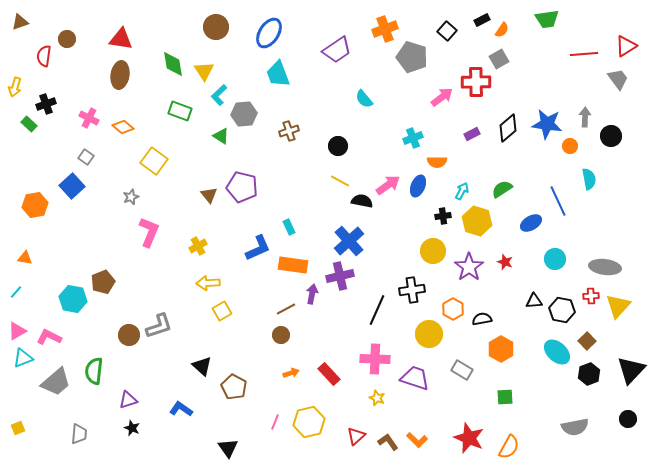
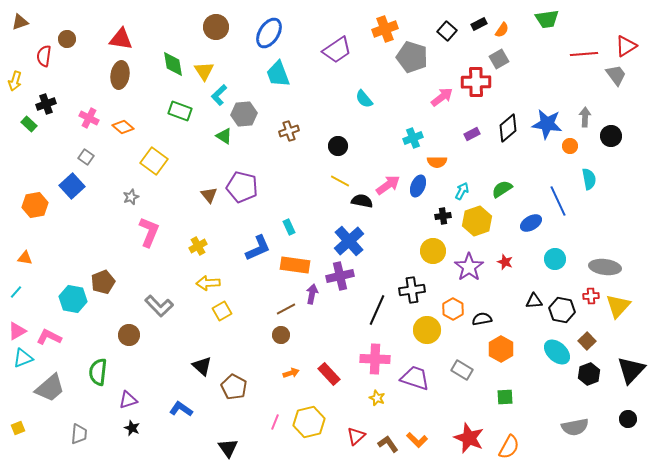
black rectangle at (482, 20): moved 3 px left, 4 px down
gray trapezoid at (618, 79): moved 2 px left, 4 px up
yellow arrow at (15, 87): moved 6 px up
green triangle at (221, 136): moved 3 px right
yellow hexagon at (477, 221): rotated 24 degrees clockwise
orange rectangle at (293, 265): moved 2 px right
gray L-shape at (159, 326): moved 20 px up; rotated 64 degrees clockwise
yellow circle at (429, 334): moved 2 px left, 4 px up
green semicircle at (94, 371): moved 4 px right, 1 px down
gray trapezoid at (56, 382): moved 6 px left, 6 px down
brown L-shape at (388, 442): moved 2 px down
